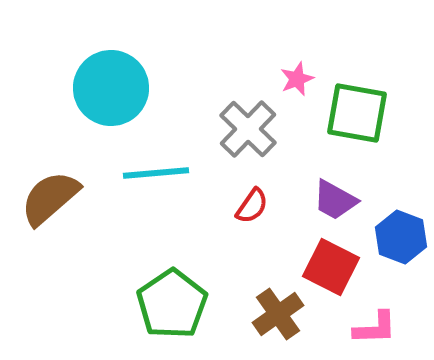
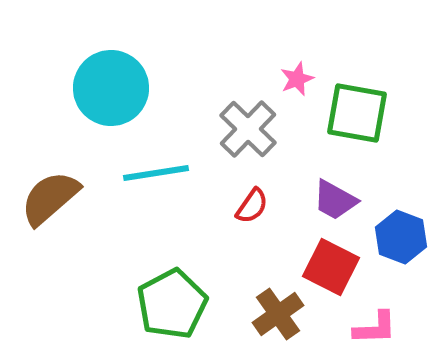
cyan line: rotated 4 degrees counterclockwise
green pentagon: rotated 6 degrees clockwise
